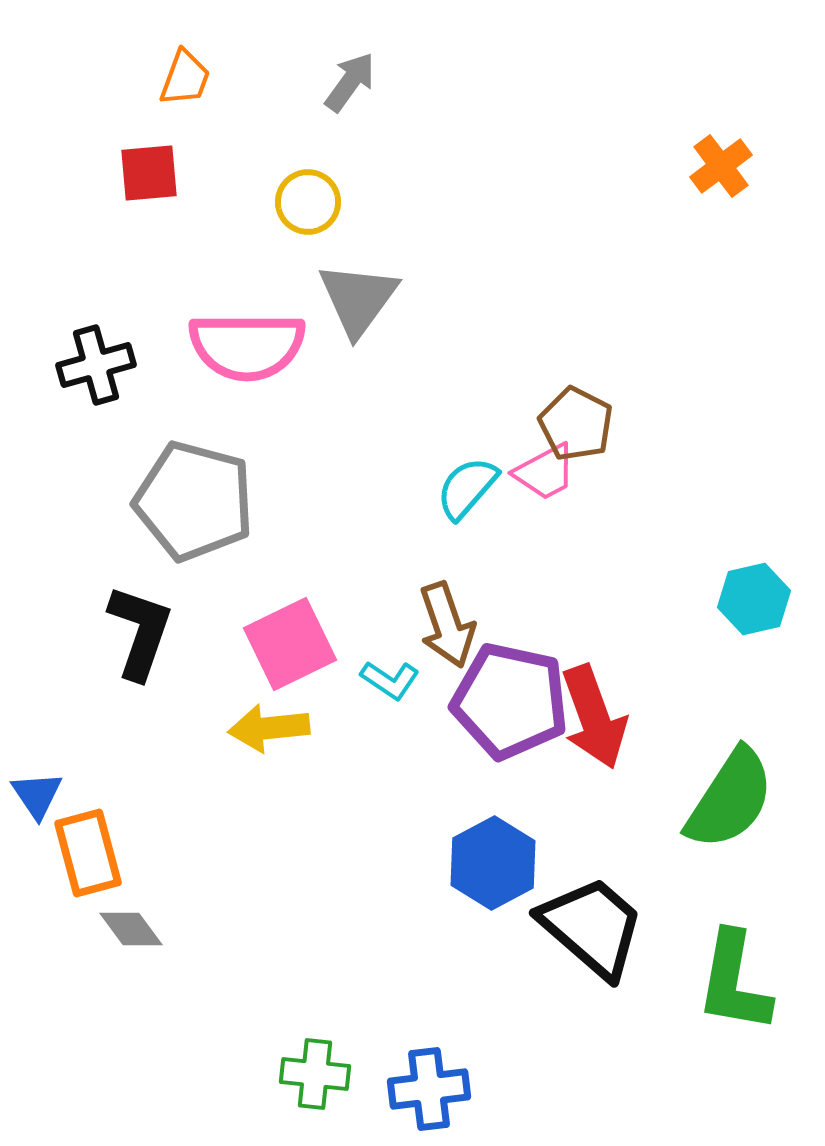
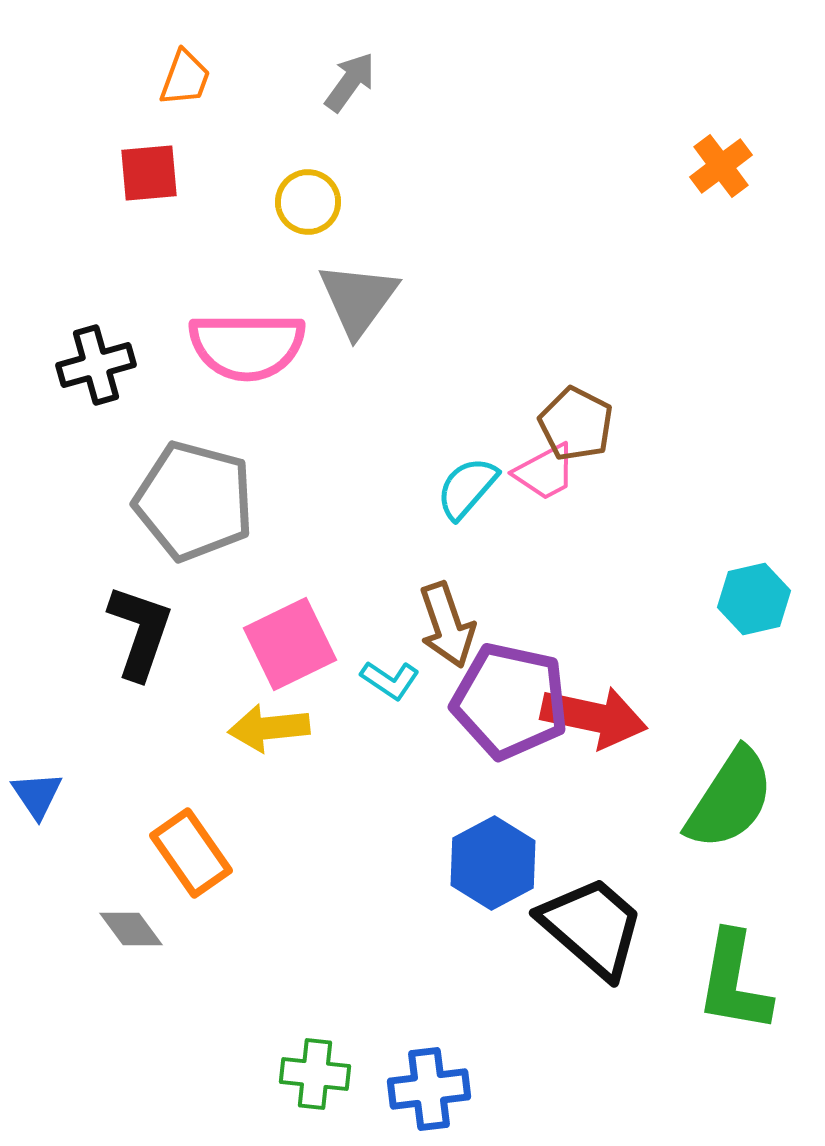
red arrow: rotated 58 degrees counterclockwise
orange rectangle: moved 103 px right; rotated 20 degrees counterclockwise
